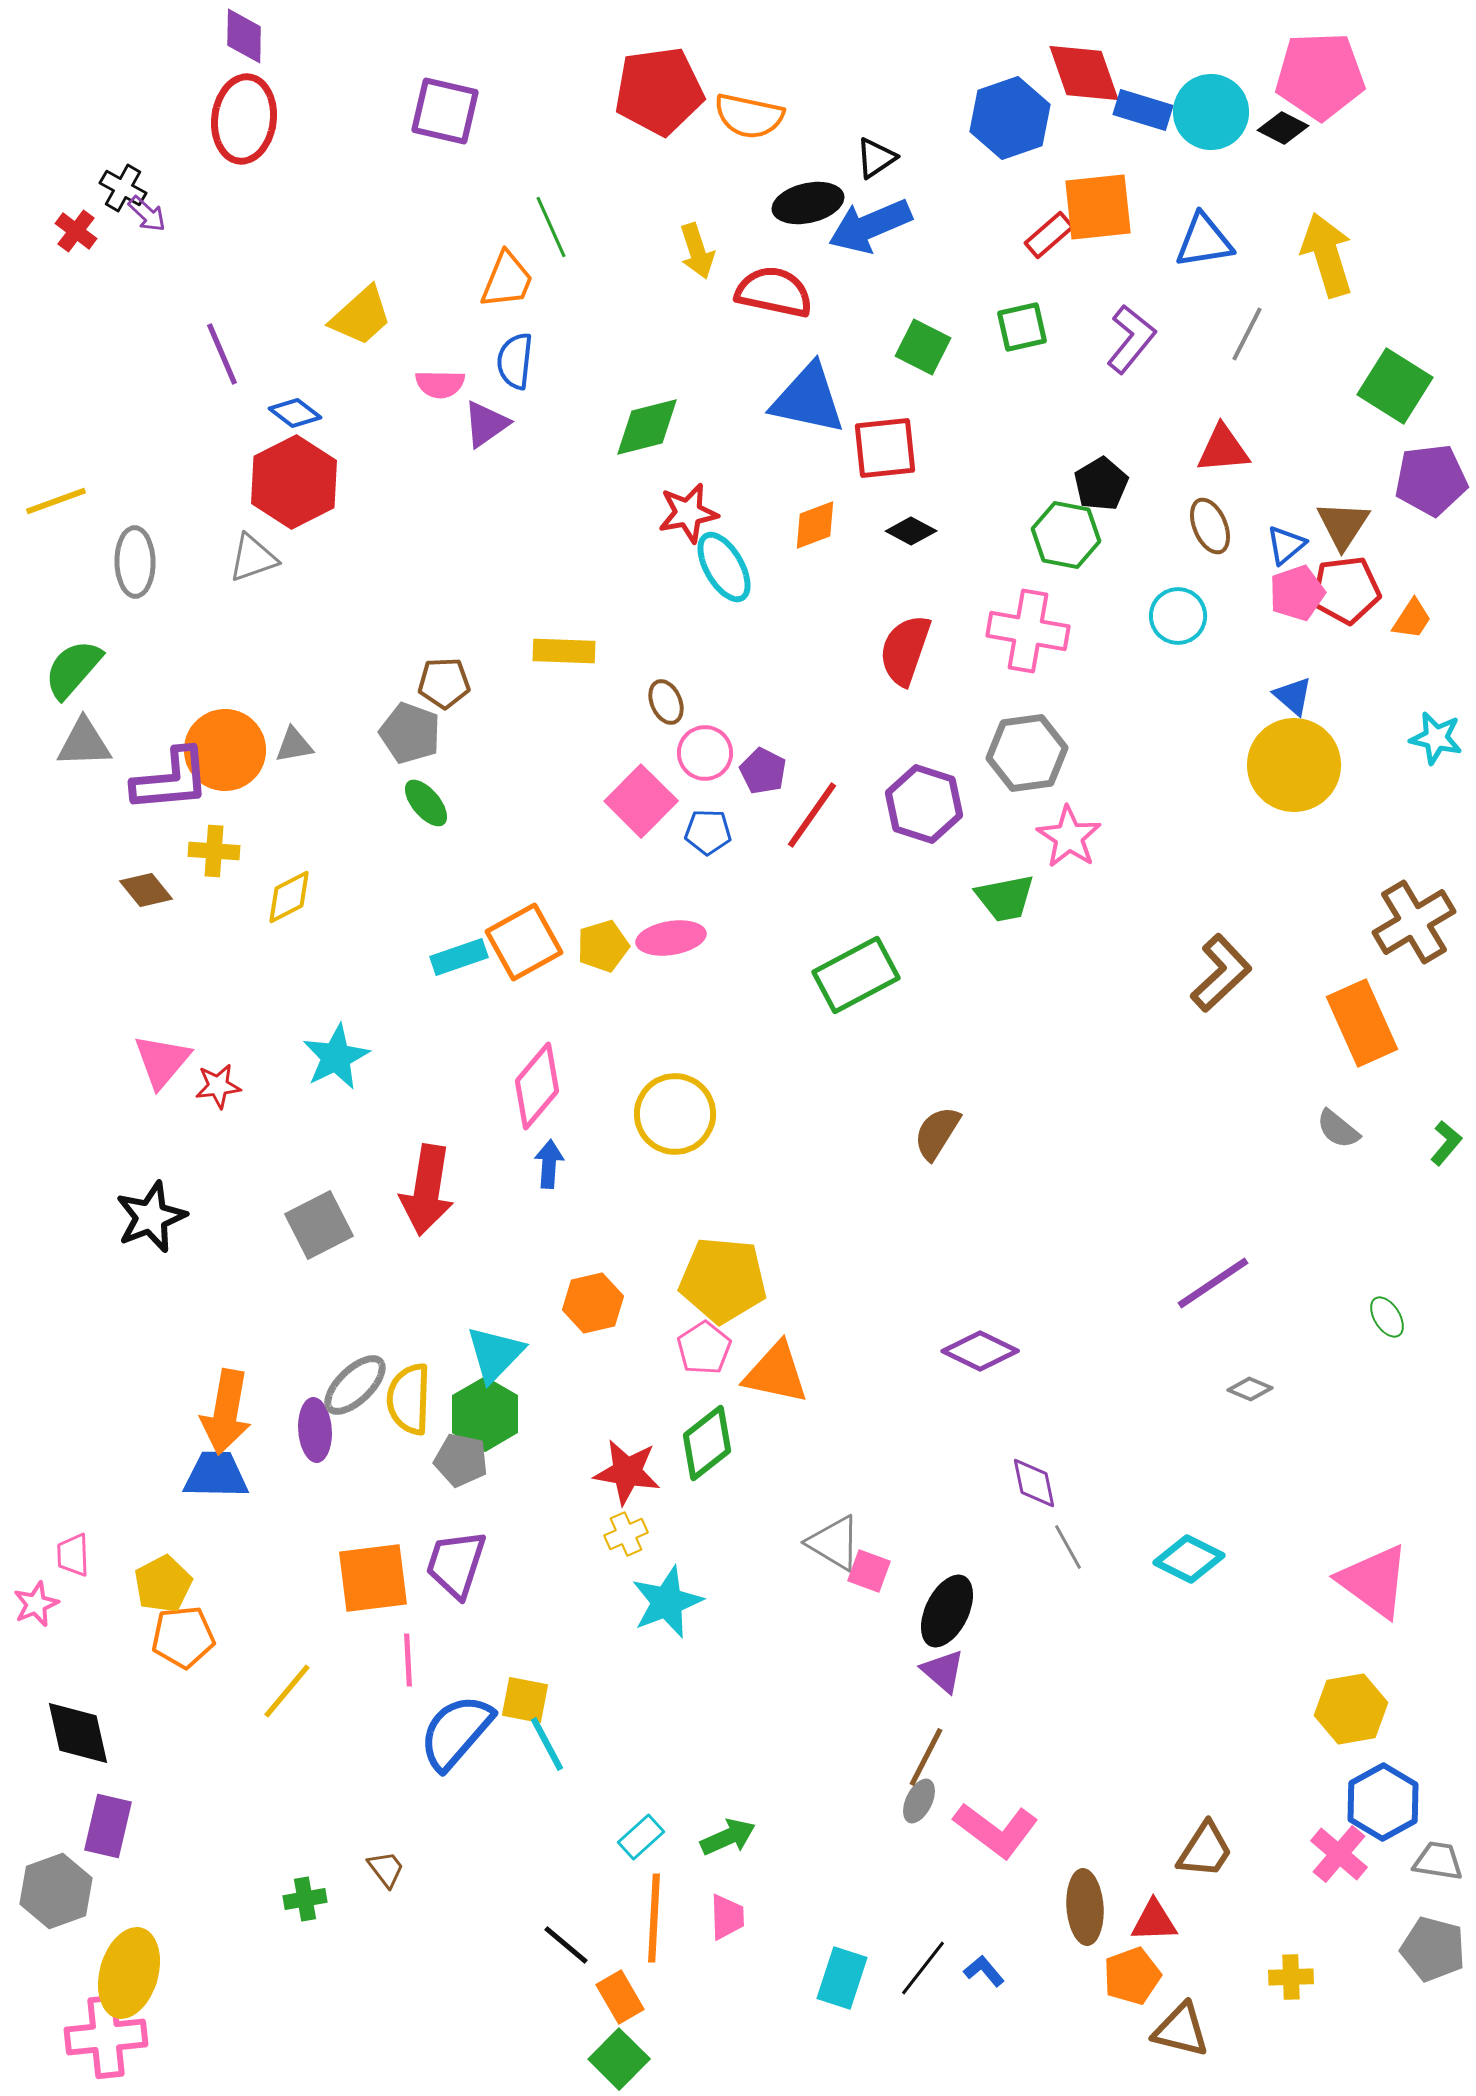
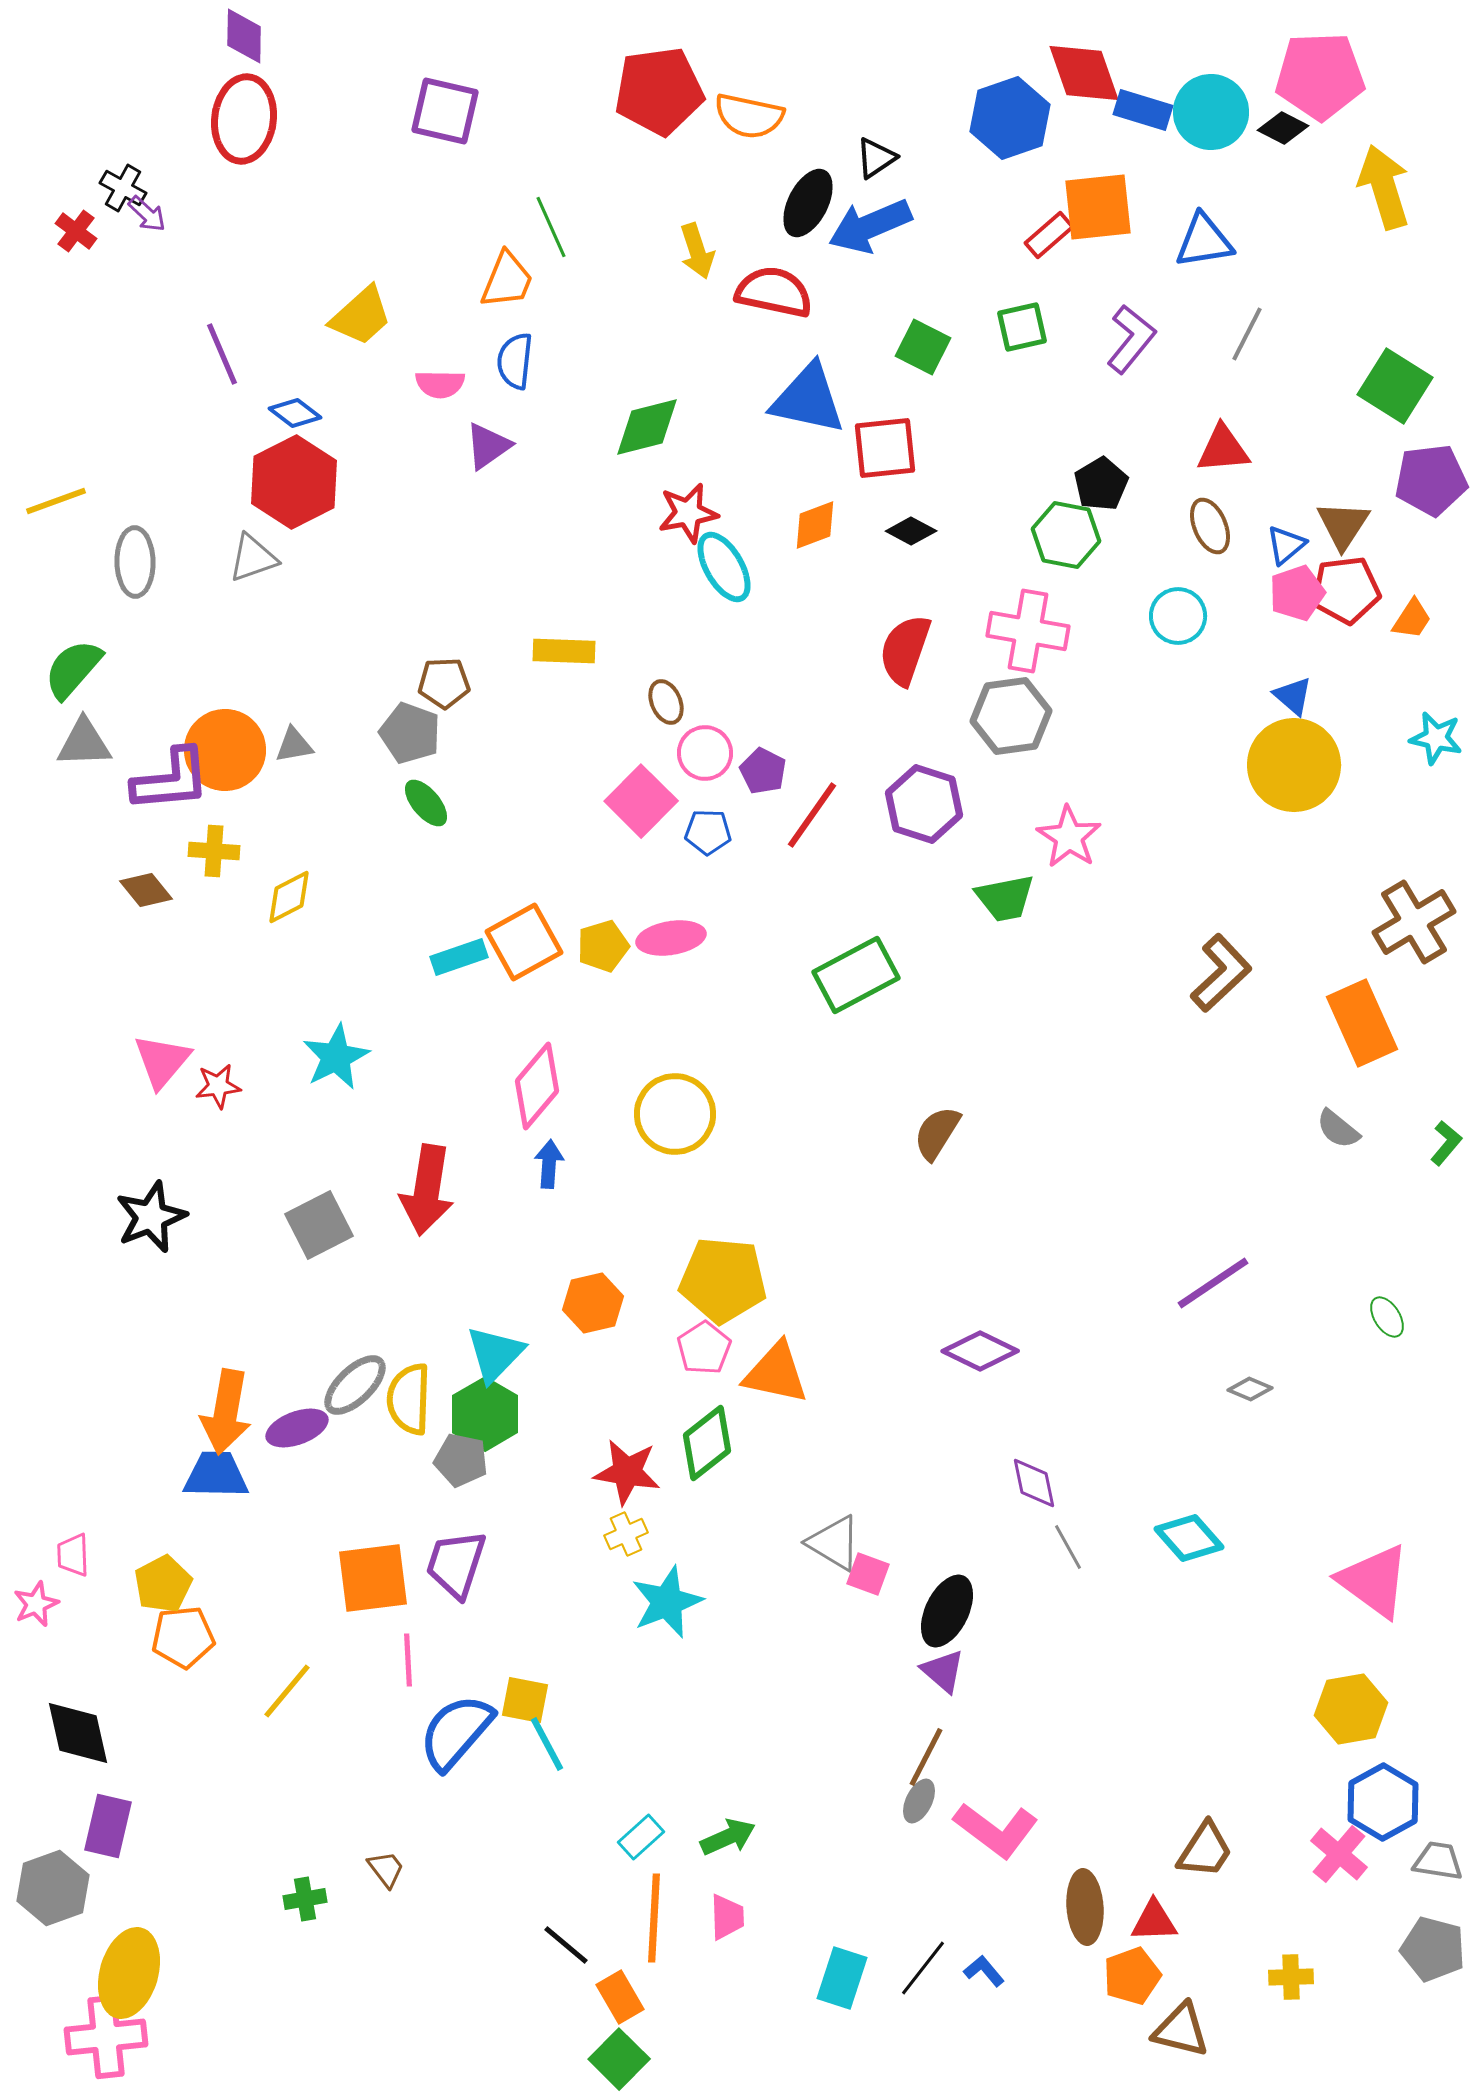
black ellipse at (808, 203): rotated 50 degrees counterclockwise
yellow arrow at (1327, 255): moved 57 px right, 68 px up
purple triangle at (486, 424): moved 2 px right, 22 px down
gray hexagon at (1027, 753): moved 16 px left, 37 px up
purple ellipse at (315, 1430): moved 18 px left, 2 px up; rotated 74 degrees clockwise
cyan diamond at (1189, 1559): moved 21 px up; rotated 22 degrees clockwise
pink square at (869, 1571): moved 1 px left, 3 px down
gray hexagon at (56, 1891): moved 3 px left, 3 px up
